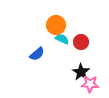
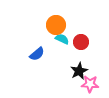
black star: moved 2 px left, 1 px up; rotated 12 degrees clockwise
